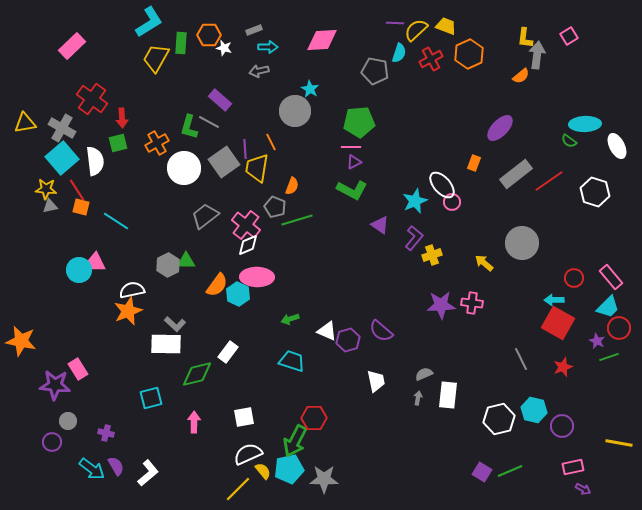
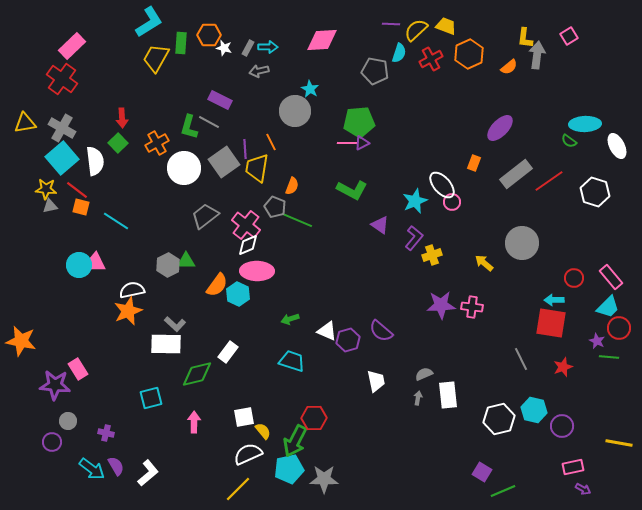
purple line at (395, 23): moved 4 px left, 1 px down
gray rectangle at (254, 30): moved 6 px left, 18 px down; rotated 42 degrees counterclockwise
orange semicircle at (521, 76): moved 12 px left, 9 px up
red cross at (92, 99): moved 30 px left, 20 px up
purple rectangle at (220, 100): rotated 15 degrees counterclockwise
green square at (118, 143): rotated 30 degrees counterclockwise
pink line at (351, 147): moved 4 px left, 4 px up
purple triangle at (354, 162): moved 8 px right, 19 px up
red line at (77, 190): rotated 20 degrees counterclockwise
green line at (297, 220): rotated 40 degrees clockwise
cyan circle at (79, 270): moved 5 px up
pink ellipse at (257, 277): moved 6 px up
pink cross at (472, 303): moved 4 px down
red square at (558, 323): moved 7 px left; rotated 20 degrees counterclockwise
green line at (609, 357): rotated 24 degrees clockwise
white rectangle at (448, 395): rotated 12 degrees counterclockwise
yellow semicircle at (263, 471): moved 40 px up
green line at (510, 471): moved 7 px left, 20 px down
